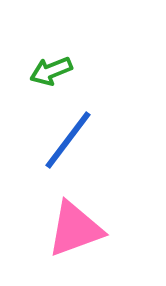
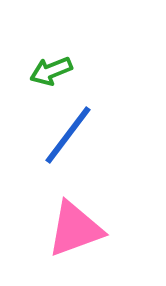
blue line: moved 5 px up
